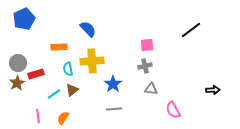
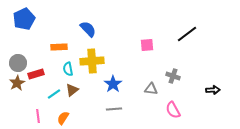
black line: moved 4 px left, 4 px down
gray cross: moved 28 px right, 10 px down; rotated 32 degrees clockwise
